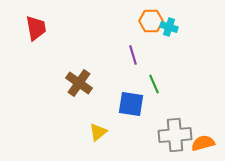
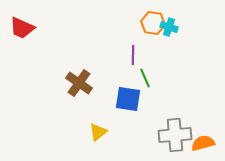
orange hexagon: moved 2 px right, 2 px down; rotated 10 degrees clockwise
red trapezoid: moved 14 px left; rotated 124 degrees clockwise
purple line: rotated 18 degrees clockwise
green line: moved 9 px left, 6 px up
blue square: moved 3 px left, 5 px up
